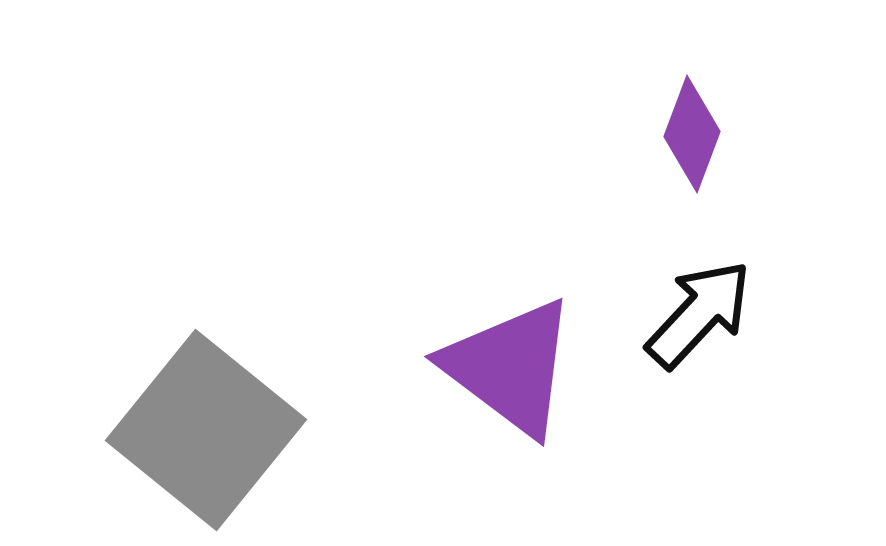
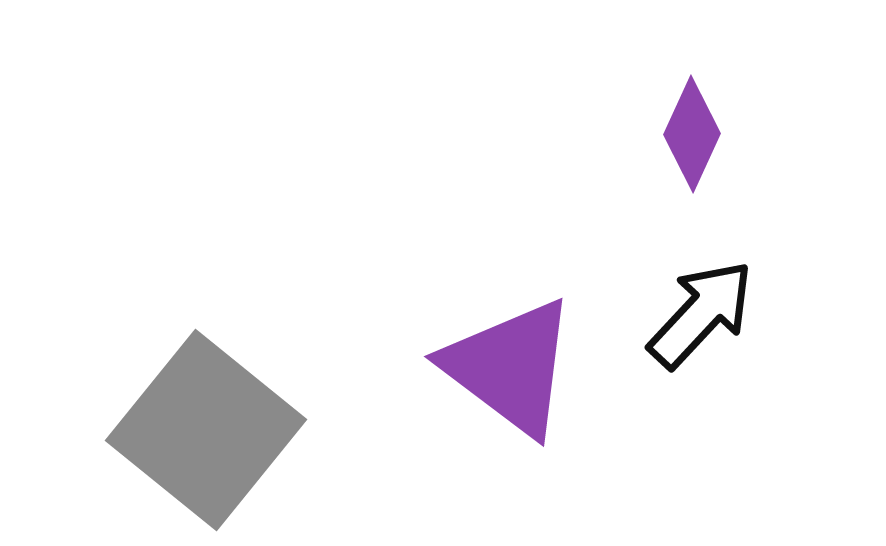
purple diamond: rotated 4 degrees clockwise
black arrow: moved 2 px right
